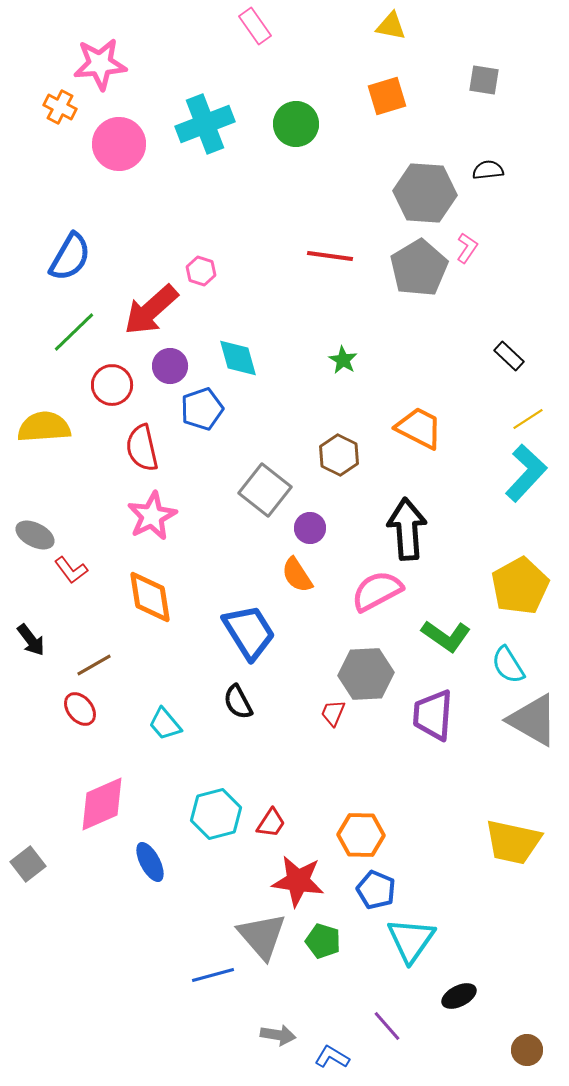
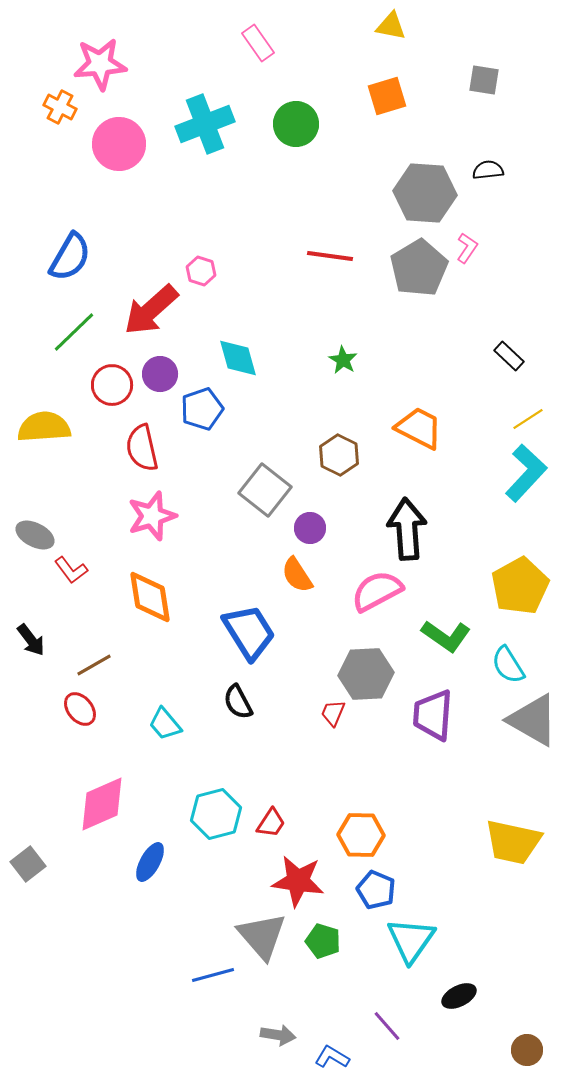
pink rectangle at (255, 26): moved 3 px right, 17 px down
purple circle at (170, 366): moved 10 px left, 8 px down
pink star at (152, 516): rotated 9 degrees clockwise
blue ellipse at (150, 862): rotated 57 degrees clockwise
